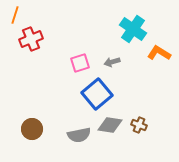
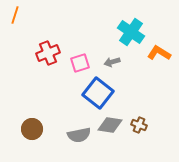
cyan cross: moved 2 px left, 3 px down
red cross: moved 17 px right, 14 px down
blue square: moved 1 px right, 1 px up; rotated 12 degrees counterclockwise
